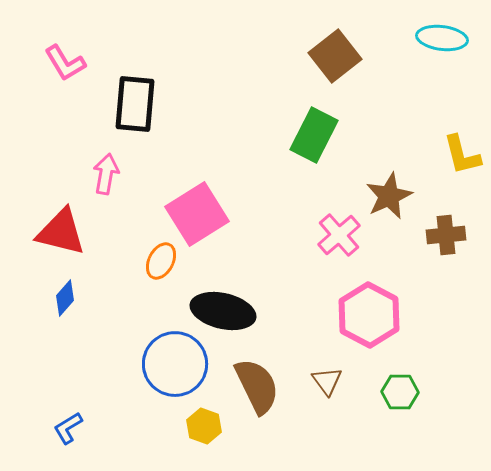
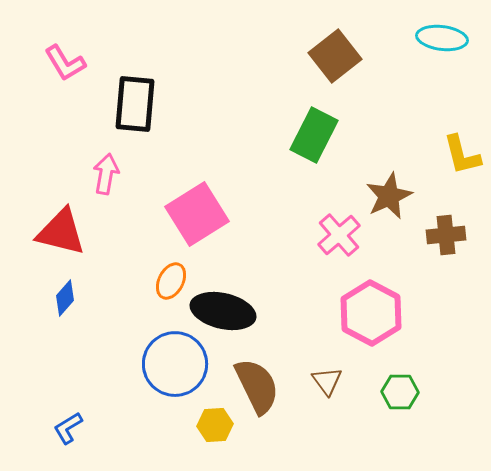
orange ellipse: moved 10 px right, 20 px down
pink hexagon: moved 2 px right, 2 px up
yellow hexagon: moved 11 px right, 1 px up; rotated 24 degrees counterclockwise
